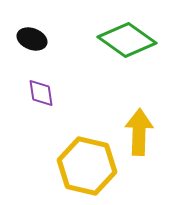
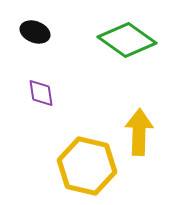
black ellipse: moved 3 px right, 7 px up
